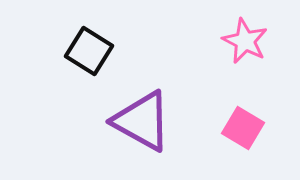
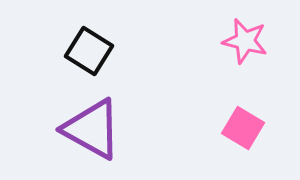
pink star: rotated 12 degrees counterclockwise
purple triangle: moved 50 px left, 8 px down
